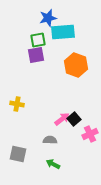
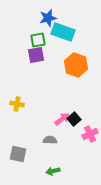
cyan rectangle: rotated 25 degrees clockwise
green arrow: moved 7 px down; rotated 40 degrees counterclockwise
